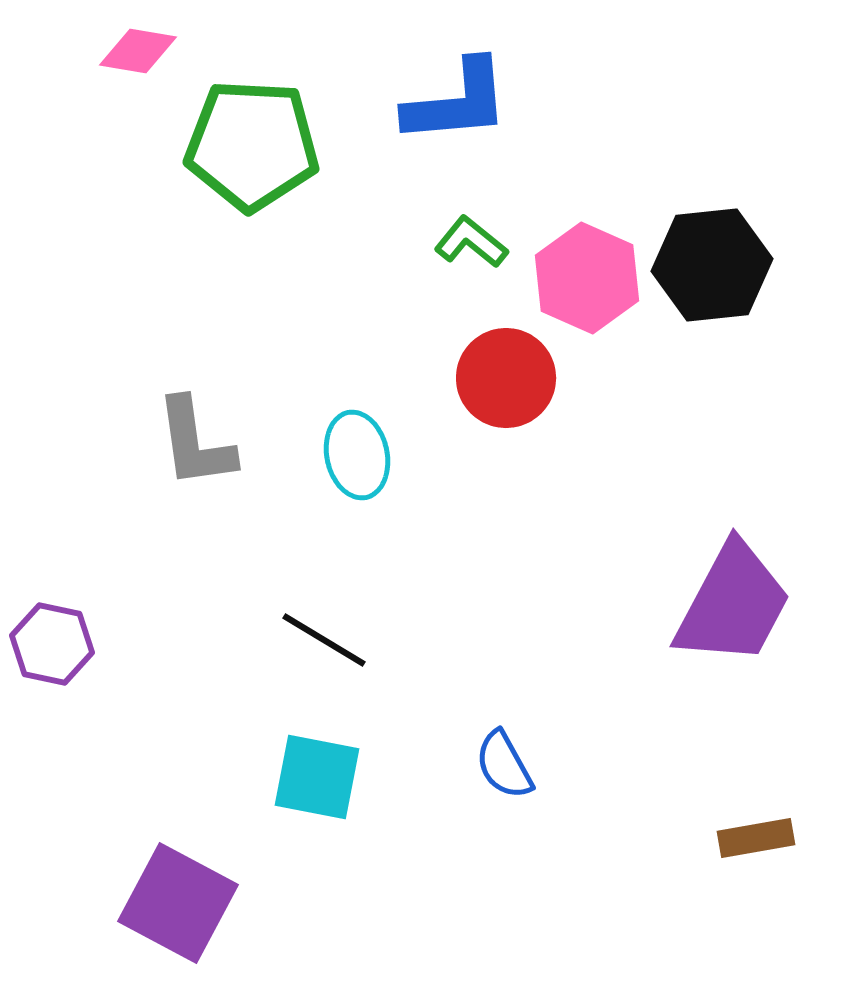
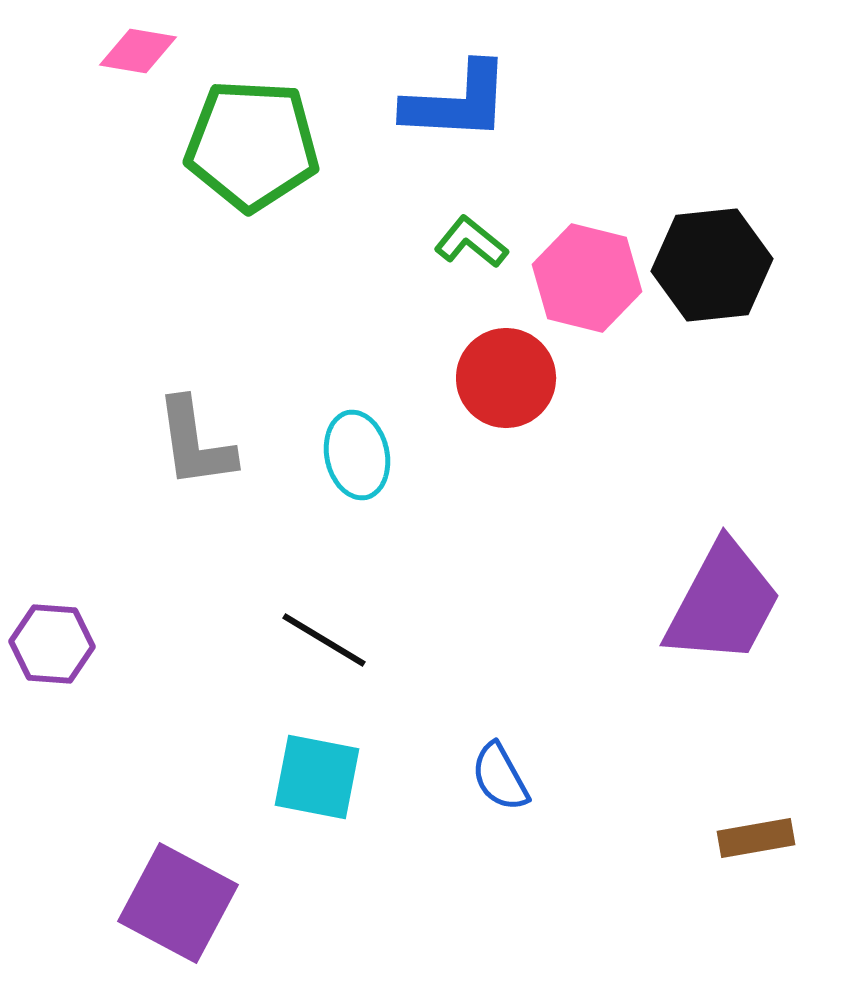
blue L-shape: rotated 8 degrees clockwise
pink hexagon: rotated 10 degrees counterclockwise
purple trapezoid: moved 10 px left, 1 px up
purple hexagon: rotated 8 degrees counterclockwise
blue semicircle: moved 4 px left, 12 px down
